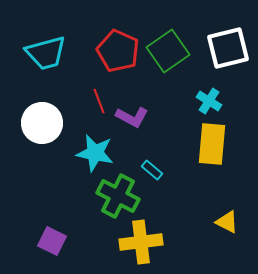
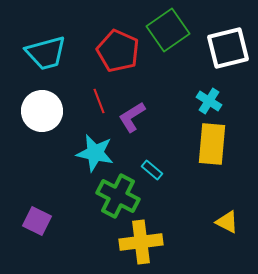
green square: moved 21 px up
purple L-shape: rotated 120 degrees clockwise
white circle: moved 12 px up
purple square: moved 15 px left, 20 px up
